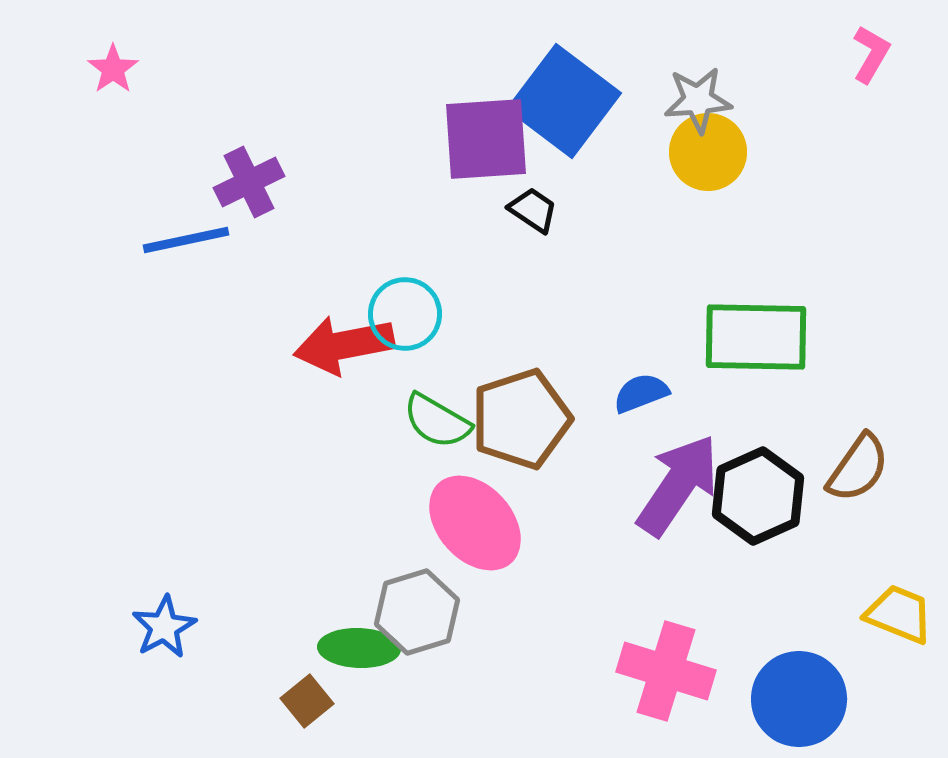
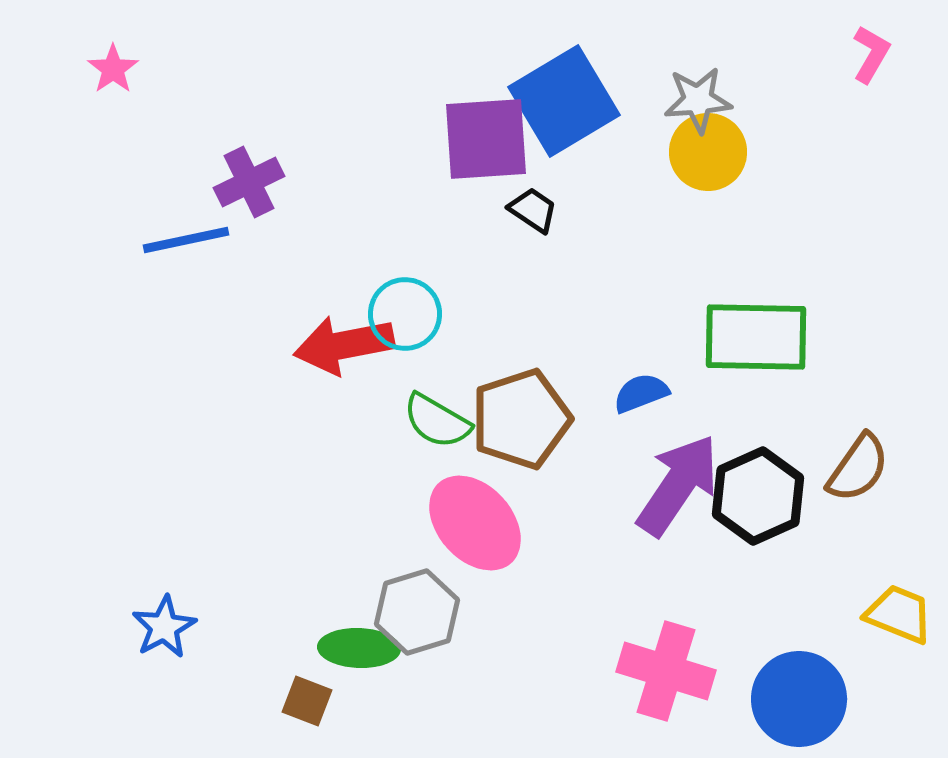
blue square: rotated 22 degrees clockwise
brown square: rotated 30 degrees counterclockwise
